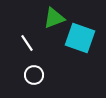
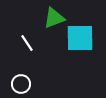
cyan square: rotated 20 degrees counterclockwise
white circle: moved 13 px left, 9 px down
